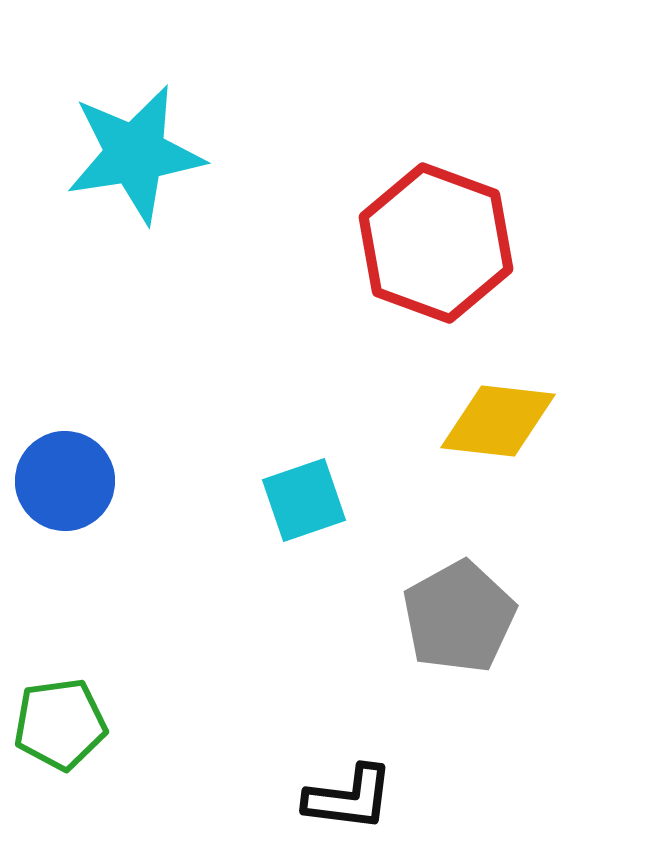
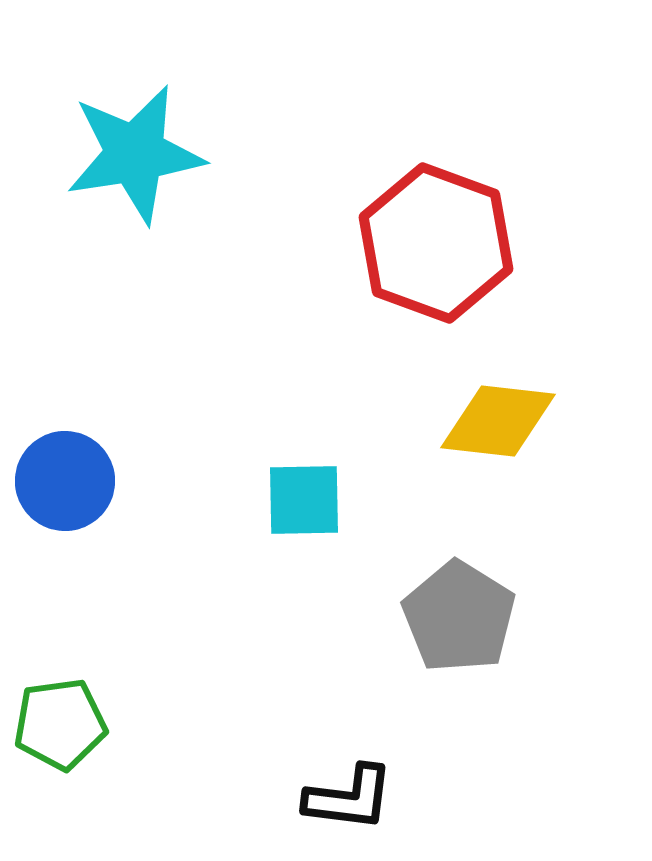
cyan square: rotated 18 degrees clockwise
gray pentagon: rotated 11 degrees counterclockwise
